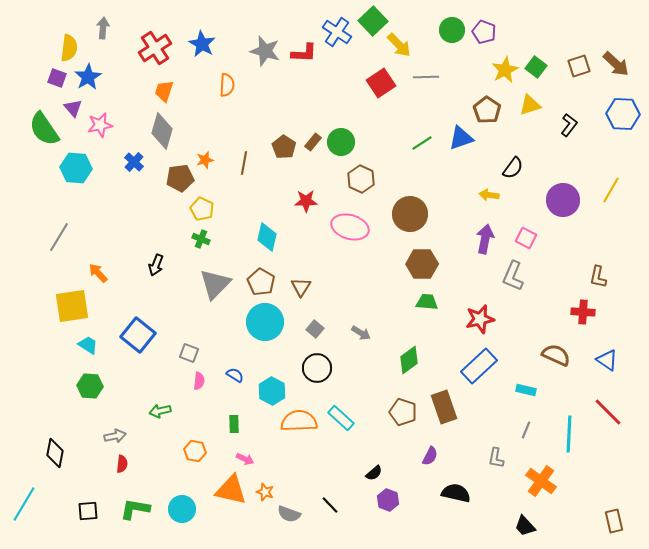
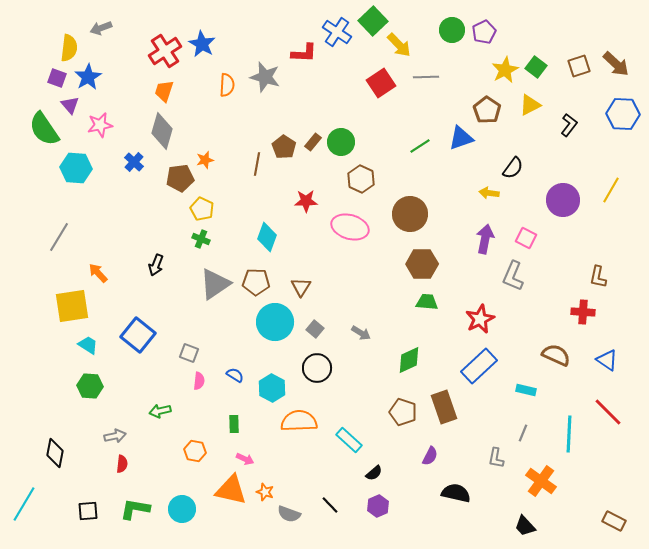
gray arrow at (103, 28): moved 2 px left; rotated 115 degrees counterclockwise
purple pentagon at (484, 32): rotated 25 degrees clockwise
red cross at (155, 48): moved 10 px right, 3 px down
gray star at (265, 51): moved 26 px down
yellow triangle at (530, 105): rotated 10 degrees counterclockwise
purple triangle at (73, 108): moved 3 px left, 3 px up
green line at (422, 143): moved 2 px left, 3 px down
brown line at (244, 163): moved 13 px right, 1 px down
yellow arrow at (489, 195): moved 2 px up
cyan diamond at (267, 237): rotated 8 degrees clockwise
brown pentagon at (261, 282): moved 5 px left; rotated 28 degrees counterclockwise
gray triangle at (215, 284): rotated 12 degrees clockwise
red star at (480, 319): rotated 12 degrees counterclockwise
cyan circle at (265, 322): moved 10 px right
green diamond at (409, 360): rotated 12 degrees clockwise
cyan hexagon at (272, 391): moved 3 px up
cyan rectangle at (341, 418): moved 8 px right, 22 px down
gray line at (526, 430): moved 3 px left, 3 px down
purple hexagon at (388, 500): moved 10 px left, 6 px down; rotated 15 degrees clockwise
brown rectangle at (614, 521): rotated 50 degrees counterclockwise
